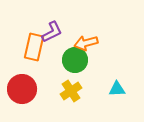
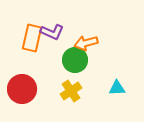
purple L-shape: rotated 50 degrees clockwise
orange rectangle: moved 2 px left, 9 px up
cyan triangle: moved 1 px up
